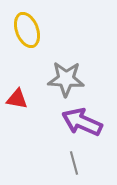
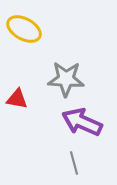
yellow ellipse: moved 3 px left, 1 px up; rotated 40 degrees counterclockwise
